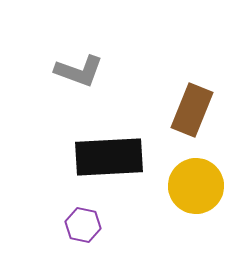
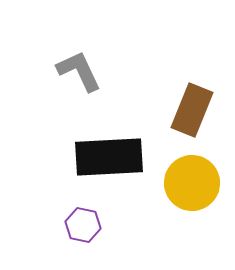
gray L-shape: rotated 135 degrees counterclockwise
yellow circle: moved 4 px left, 3 px up
